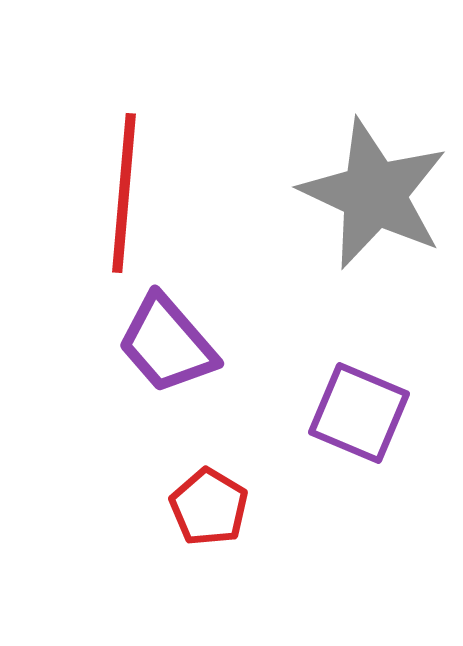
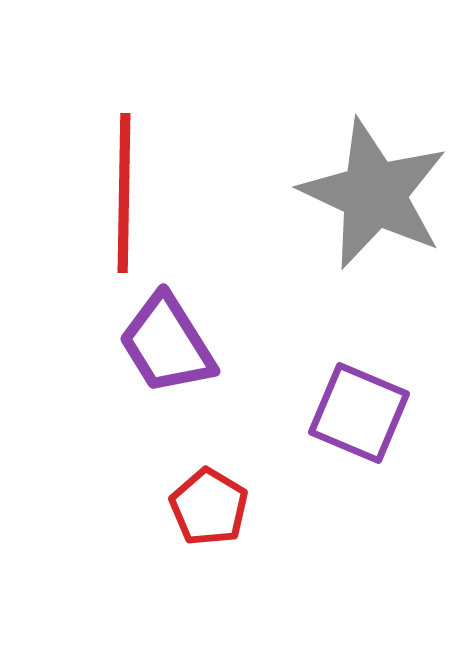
red line: rotated 4 degrees counterclockwise
purple trapezoid: rotated 9 degrees clockwise
